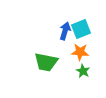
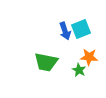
blue arrow: rotated 144 degrees clockwise
orange star: moved 9 px right, 5 px down
green star: moved 4 px left, 1 px up
